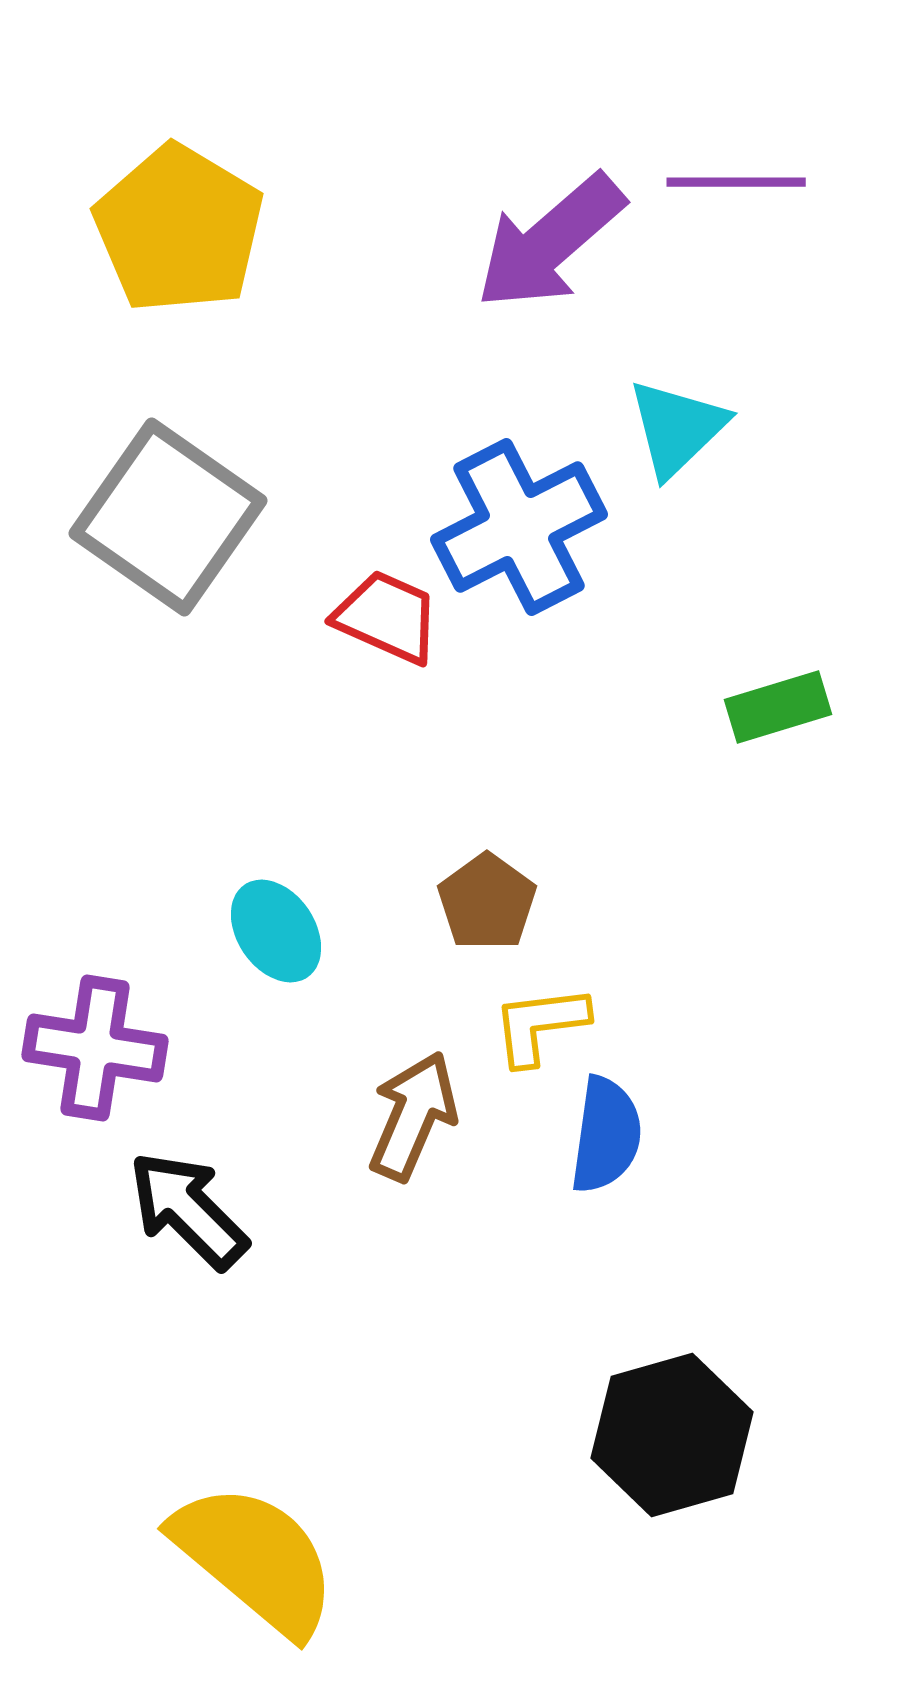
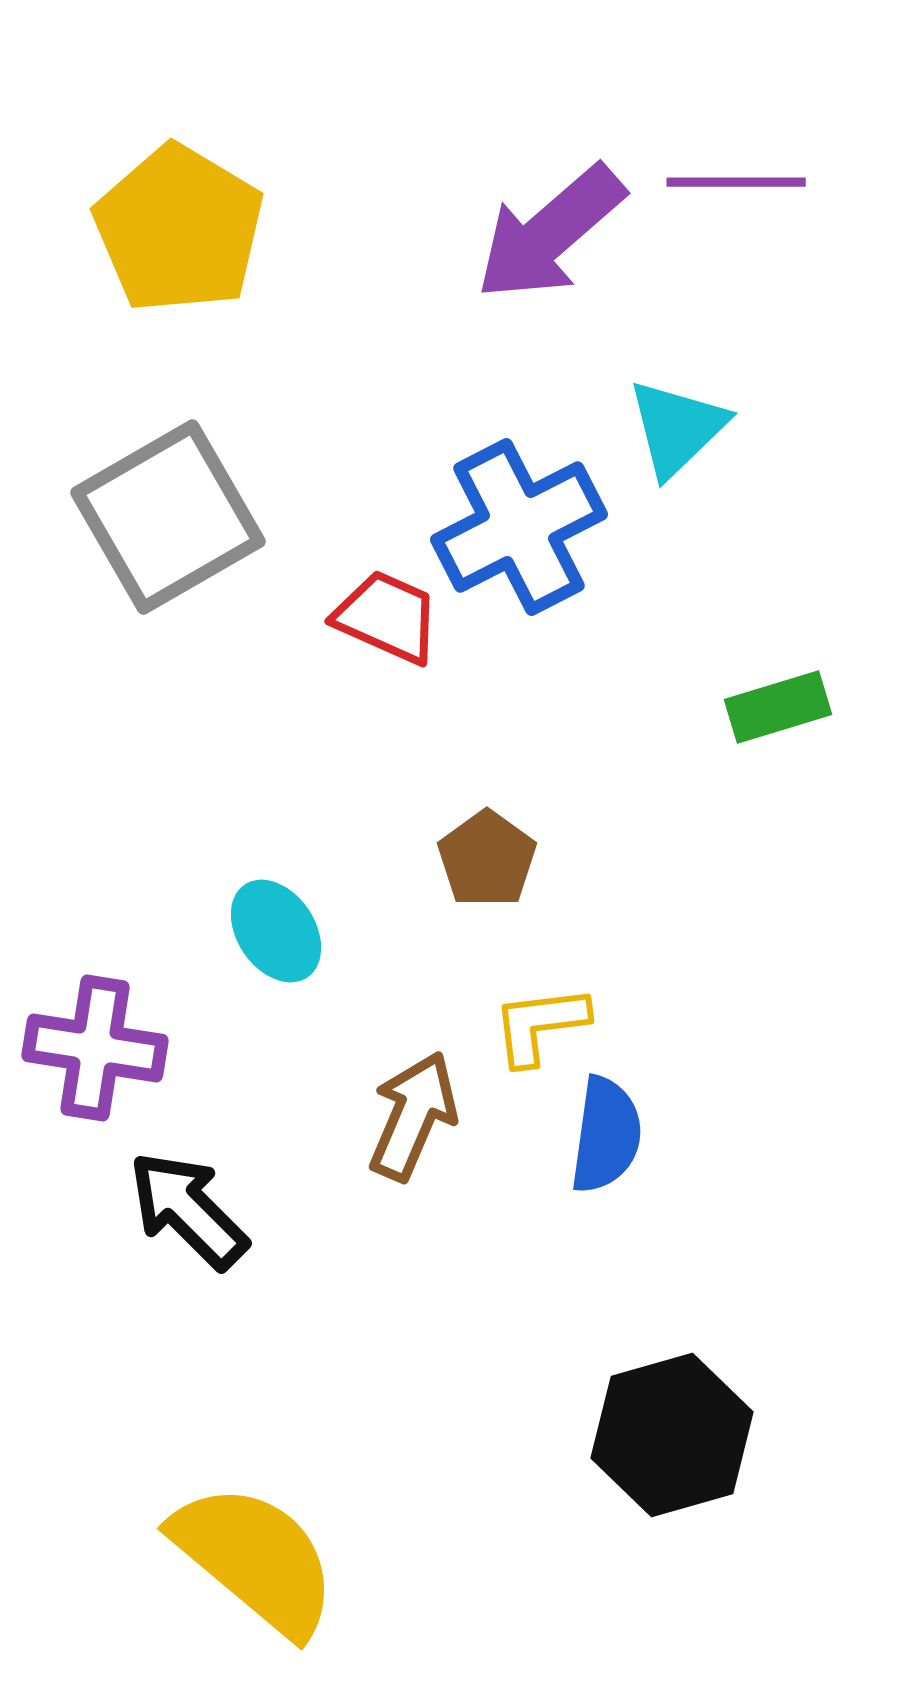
purple arrow: moved 9 px up
gray square: rotated 25 degrees clockwise
brown pentagon: moved 43 px up
